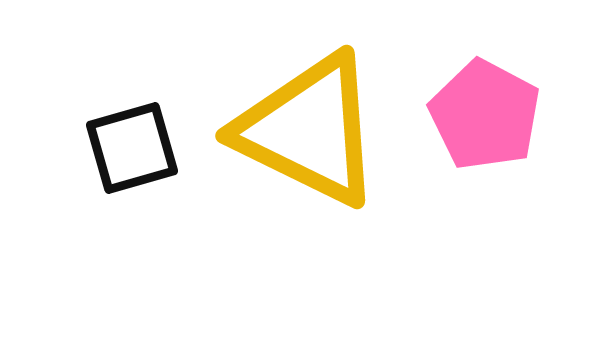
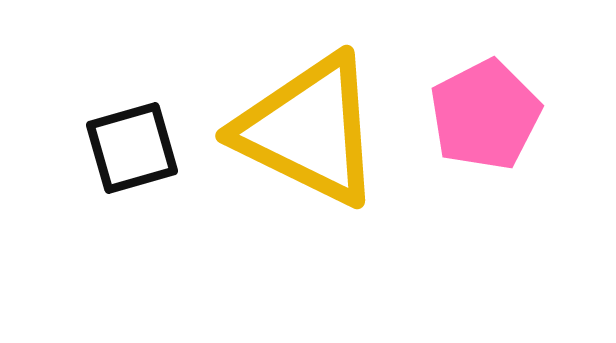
pink pentagon: rotated 17 degrees clockwise
